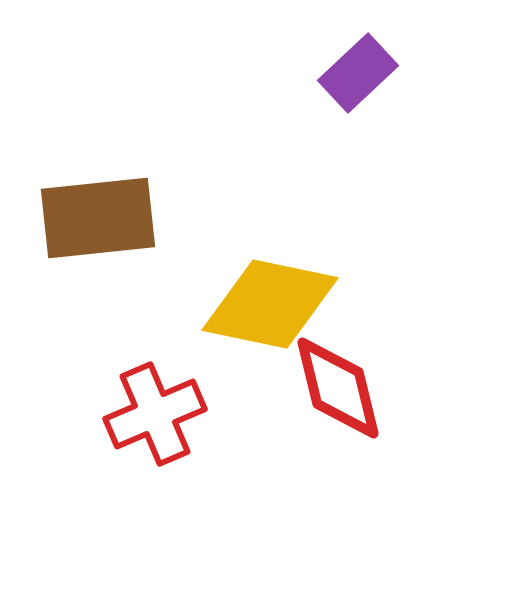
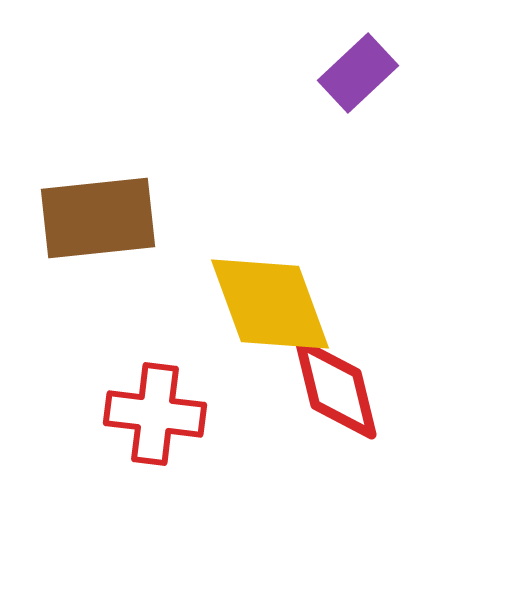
yellow diamond: rotated 58 degrees clockwise
red diamond: moved 2 px left, 1 px down
red cross: rotated 30 degrees clockwise
